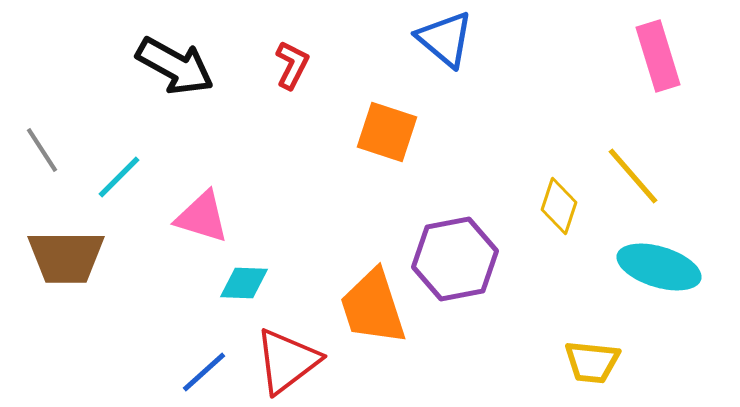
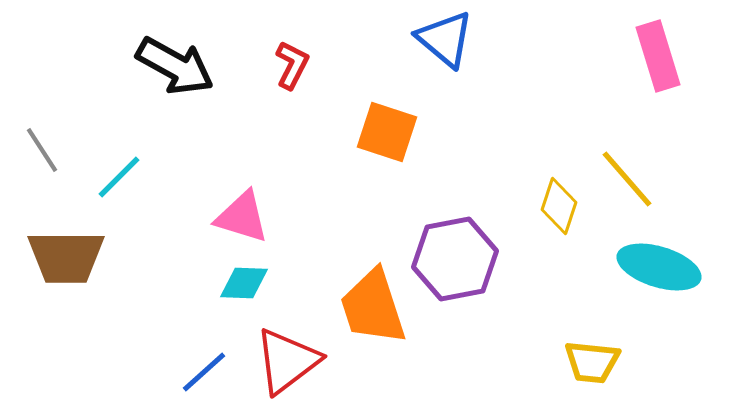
yellow line: moved 6 px left, 3 px down
pink triangle: moved 40 px right
